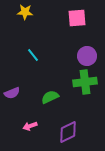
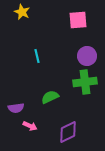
yellow star: moved 3 px left; rotated 21 degrees clockwise
pink square: moved 1 px right, 2 px down
cyan line: moved 4 px right, 1 px down; rotated 24 degrees clockwise
purple semicircle: moved 4 px right, 15 px down; rotated 14 degrees clockwise
pink arrow: rotated 136 degrees counterclockwise
